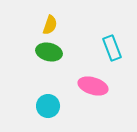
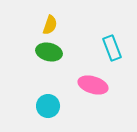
pink ellipse: moved 1 px up
